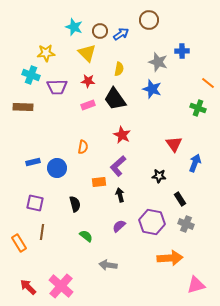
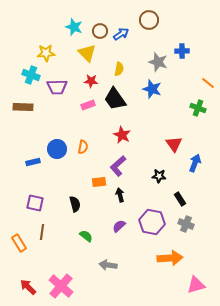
red star at (88, 81): moved 3 px right
blue circle at (57, 168): moved 19 px up
